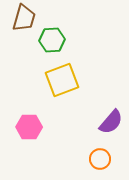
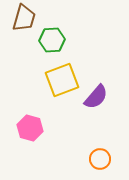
purple semicircle: moved 15 px left, 25 px up
pink hexagon: moved 1 px right, 1 px down; rotated 15 degrees clockwise
